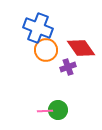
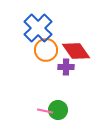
blue cross: rotated 24 degrees clockwise
red diamond: moved 5 px left, 3 px down
purple cross: moved 2 px left; rotated 21 degrees clockwise
pink line: rotated 14 degrees clockwise
